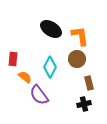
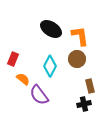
red rectangle: rotated 16 degrees clockwise
cyan diamond: moved 1 px up
orange semicircle: moved 2 px left, 2 px down
brown rectangle: moved 1 px right, 3 px down
